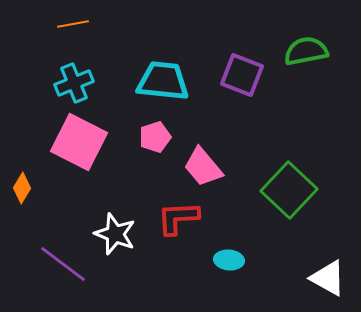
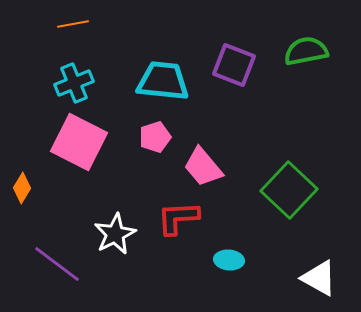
purple square: moved 8 px left, 10 px up
white star: rotated 24 degrees clockwise
purple line: moved 6 px left
white triangle: moved 9 px left
